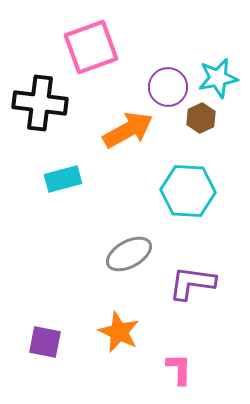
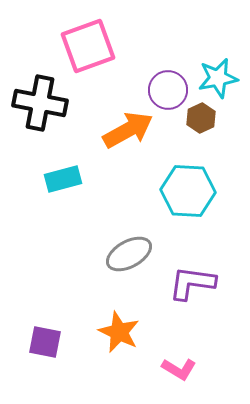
pink square: moved 3 px left, 1 px up
purple circle: moved 3 px down
black cross: rotated 4 degrees clockwise
pink L-shape: rotated 120 degrees clockwise
